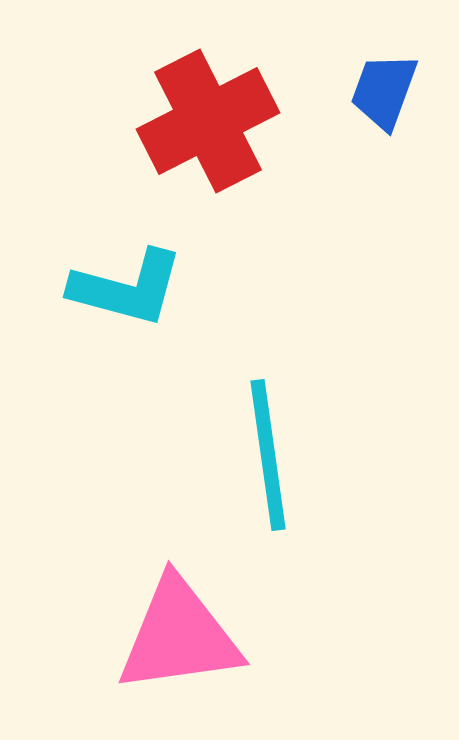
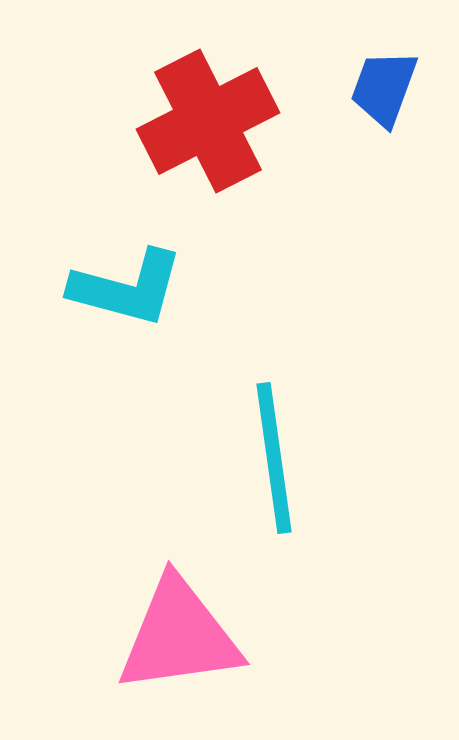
blue trapezoid: moved 3 px up
cyan line: moved 6 px right, 3 px down
